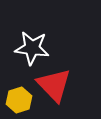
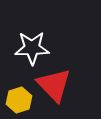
white star: rotated 8 degrees counterclockwise
